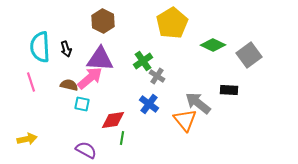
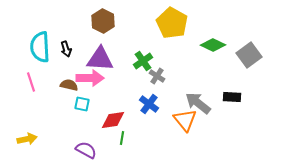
yellow pentagon: rotated 12 degrees counterclockwise
pink arrow: rotated 40 degrees clockwise
black rectangle: moved 3 px right, 7 px down
